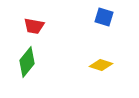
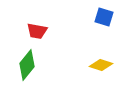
red trapezoid: moved 3 px right, 5 px down
green diamond: moved 3 px down
